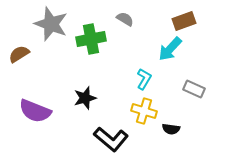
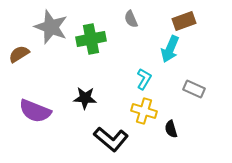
gray semicircle: moved 6 px right; rotated 144 degrees counterclockwise
gray star: moved 3 px down
cyan arrow: rotated 20 degrees counterclockwise
black star: rotated 20 degrees clockwise
black semicircle: rotated 66 degrees clockwise
